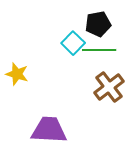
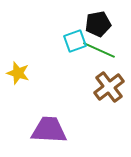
cyan square: moved 2 px right, 2 px up; rotated 25 degrees clockwise
green line: rotated 24 degrees clockwise
yellow star: moved 1 px right, 1 px up
